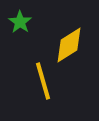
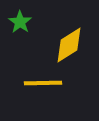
yellow line: moved 2 px down; rotated 75 degrees counterclockwise
